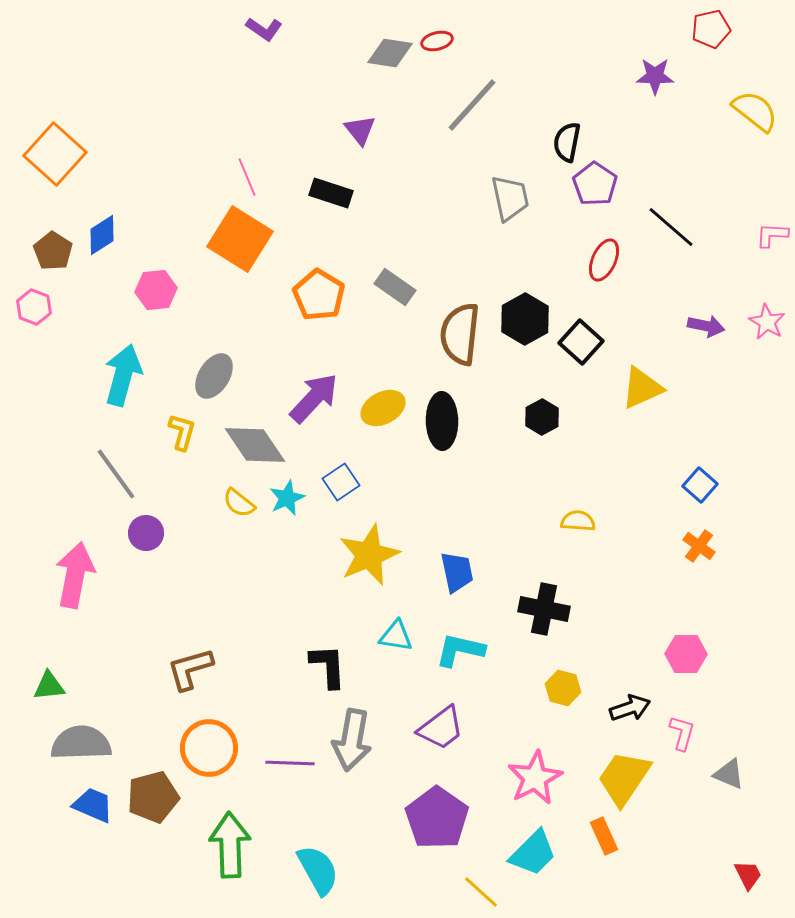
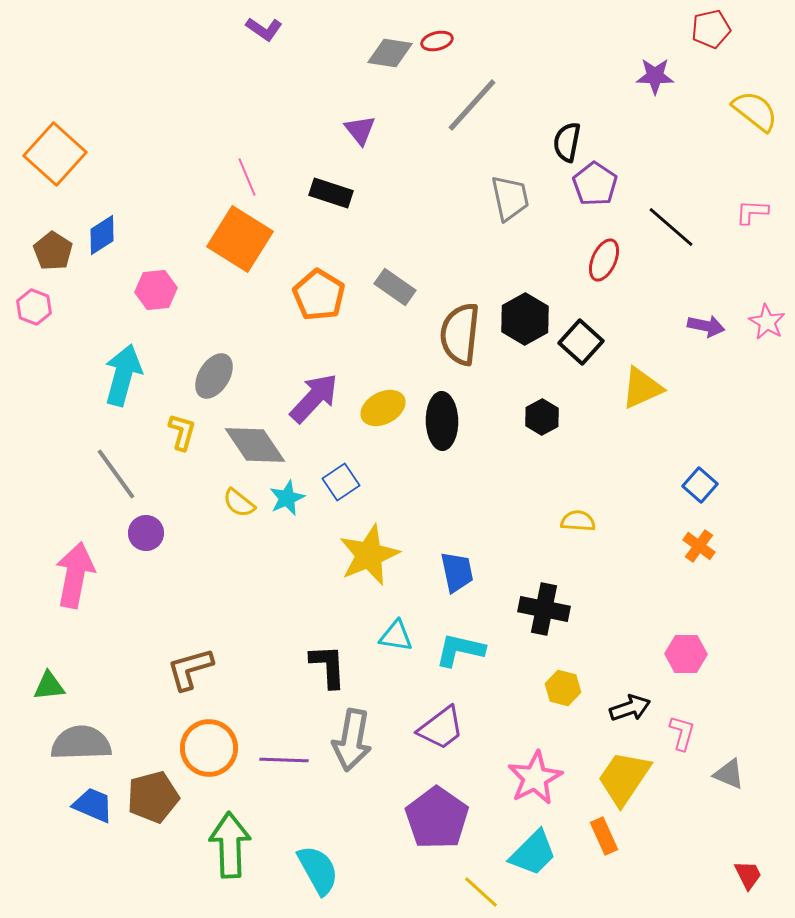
pink L-shape at (772, 235): moved 20 px left, 23 px up
purple line at (290, 763): moved 6 px left, 3 px up
